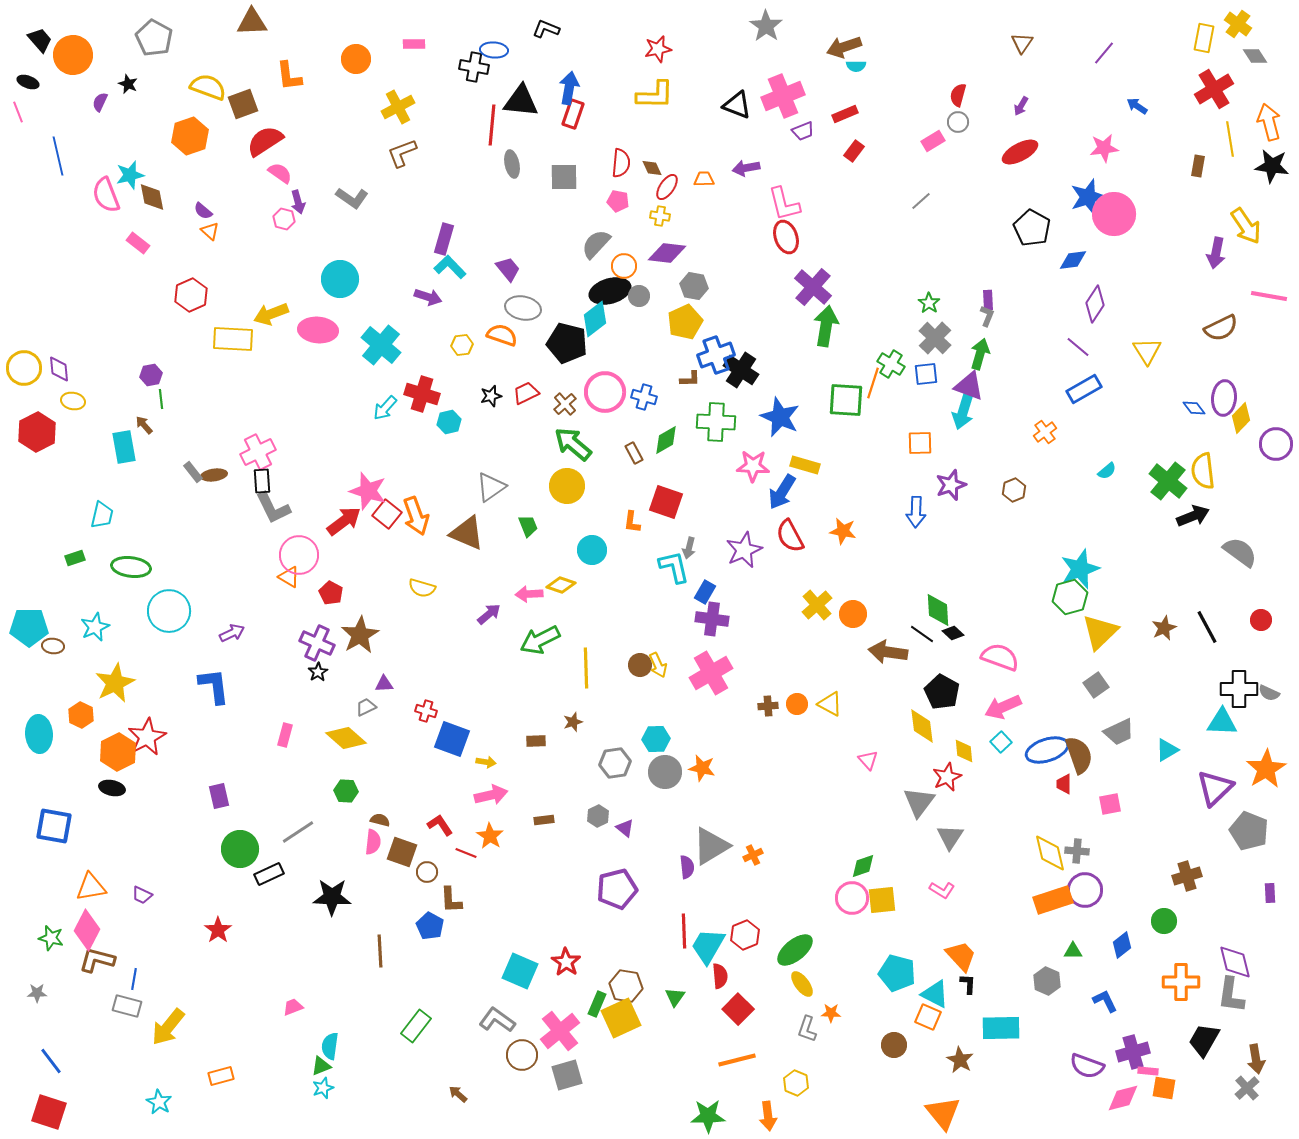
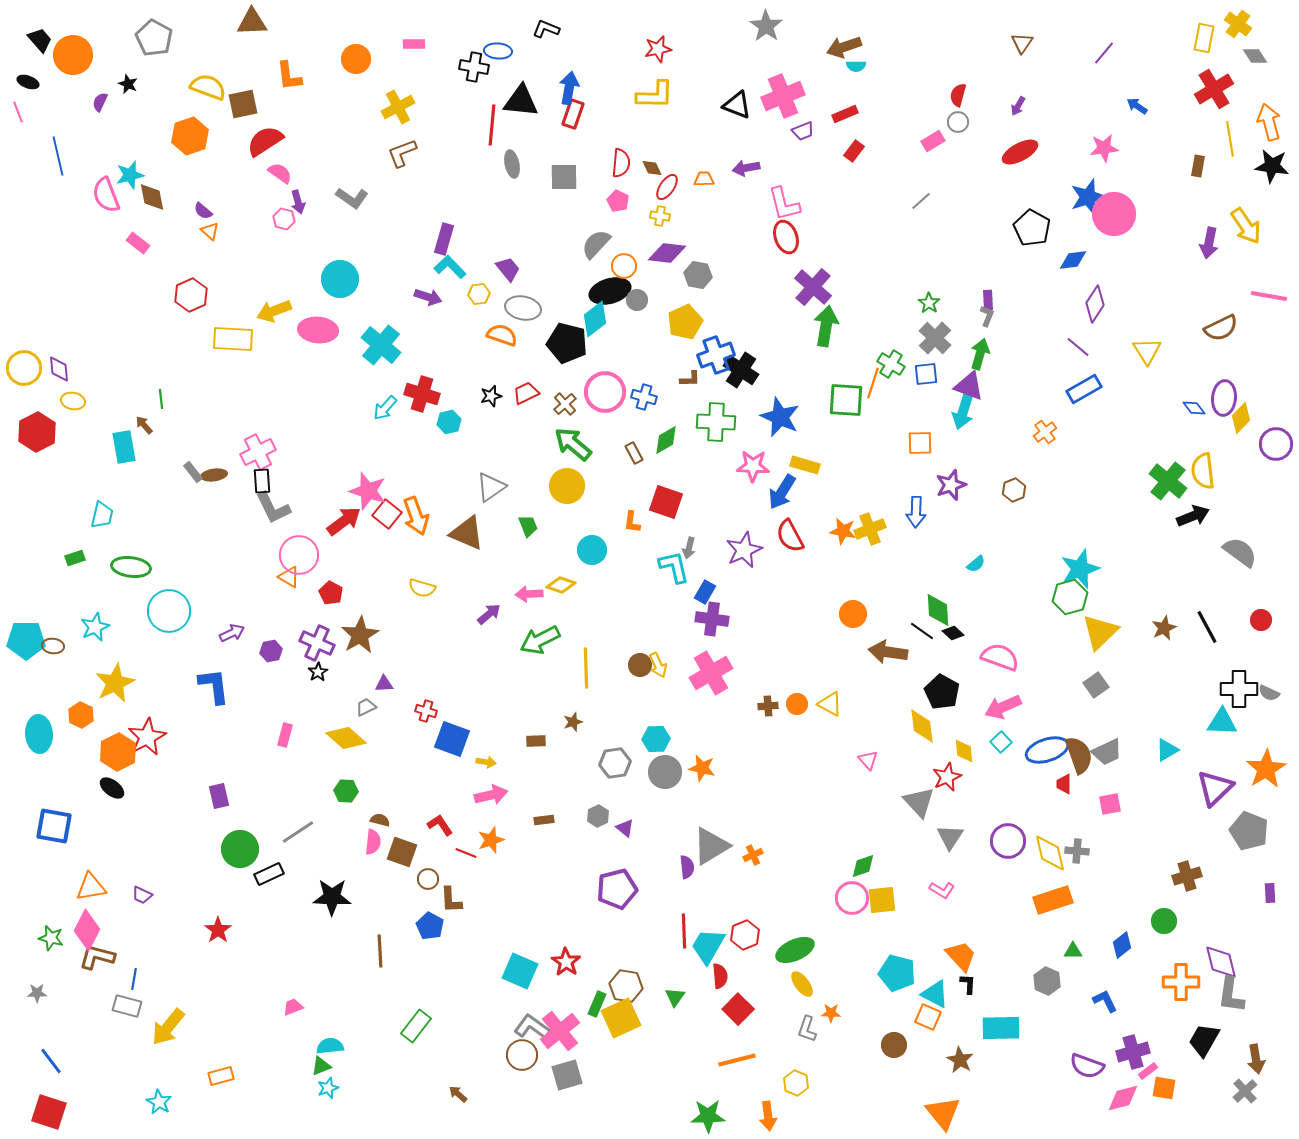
blue ellipse at (494, 50): moved 4 px right, 1 px down
brown square at (243, 104): rotated 8 degrees clockwise
purple arrow at (1021, 106): moved 3 px left
pink pentagon at (618, 201): rotated 15 degrees clockwise
purple arrow at (1216, 253): moved 7 px left, 10 px up
gray hexagon at (694, 286): moved 4 px right, 11 px up
gray circle at (639, 296): moved 2 px left, 4 px down
yellow arrow at (271, 314): moved 3 px right, 3 px up
yellow hexagon at (462, 345): moved 17 px right, 51 px up
purple hexagon at (151, 375): moved 120 px right, 276 px down
cyan semicircle at (1107, 471): moved 131 px left, 93 px down
yellow cross at (817, 605): moved 53 px right, 76 px up; rotated 20 degrees clockwise
cyan pentagon at (29, 627): moved 3 px left, 13 px down
black line at (922, 634): moved 3 px up
gray trapezoid at (1119, 732): moved 12 px left, 20 px down
black ellipse at (112, 788): rotated 25 degrees clockwise
gray triangle at (919, 802): rotated 20 degrees counterclockwise
orange star at (490, 836): moved 1 px right, 4 px down; rotated 20 degrees clockwise
brown circle at (427, 872): moved 1 px right, 7 px down
purple circle at (1085, 890): moved 77 px left, 49 px up
green ellipse at (795, 950): rotated 15 degrees clockwise
brown L-shape at (97, 960): moved 3 px up
purple diamond at (1235, 962): moved 14 px left
gray L-shape at (497, 1020): moved 35 px right, 7 px down
cyan semicircle at (330, 1046): rotated 76 degrees clockwise
pink rectangle at (1148, 1071): rotated 42 degrees counterclockwise
cyan star at (323, 1088): moved 5 px right
gray cross at (1247, 1088): moved 2 px left, 3 px down
